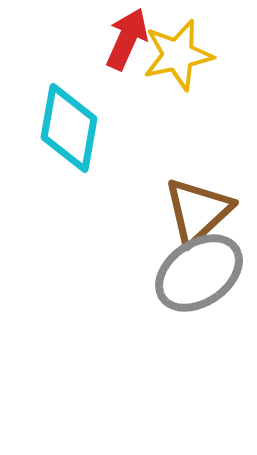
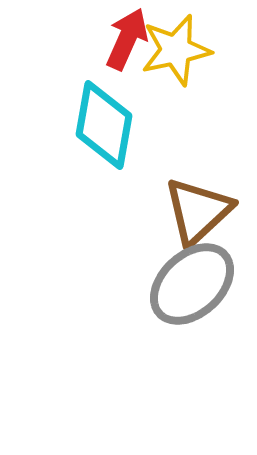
yellow star: moved 2 px left, 5 px up
cyan diamond: moved 35 px right, 3 px up
gray ellipse: moved 7 px left, 11 px down; rotated 8 degrees counterclockwise
